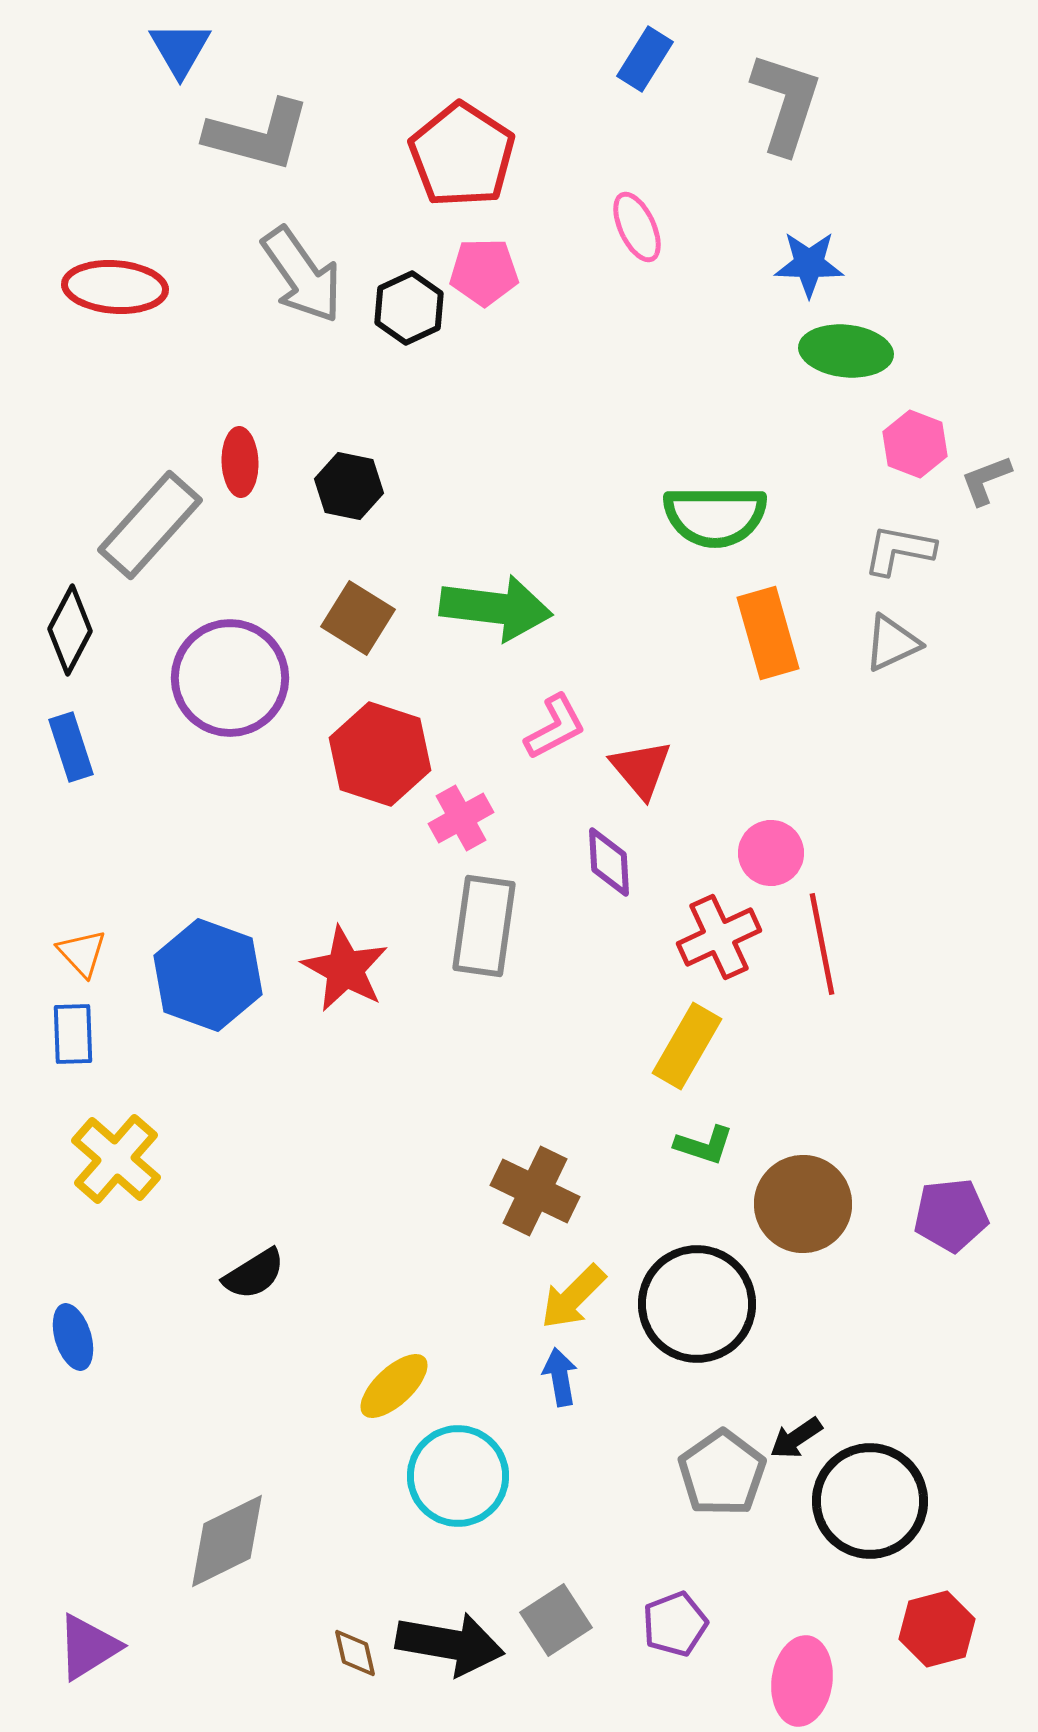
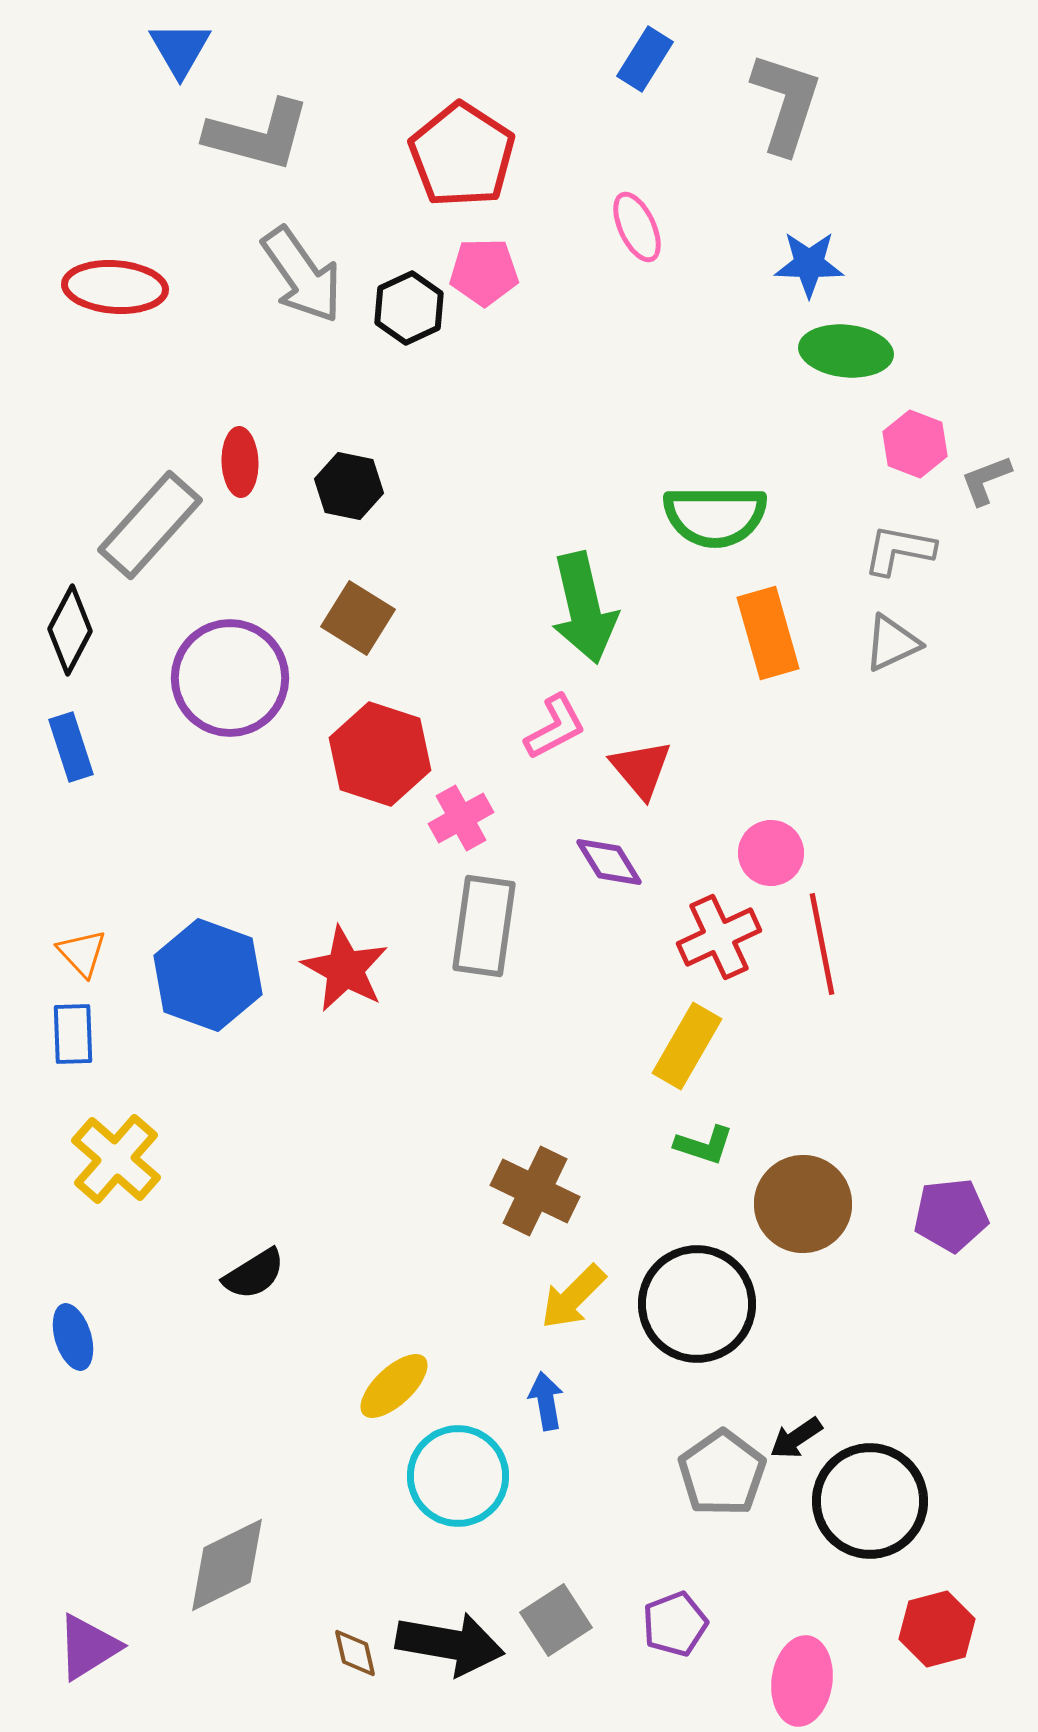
green arrow at (496, 608): moved 88 px right; rotated 70 degrees clockwise
purple diamond at (609, 862): rotated 28 degrees counterclockwise
blue arrow at (560, 1377): moved 14 px left, 24 px down
gray diamond at (227, 1541): moved 24 px down
